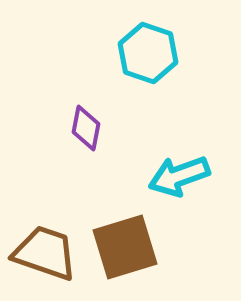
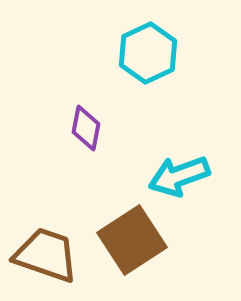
cyan hexagon: rotated 16 degrees clockwise
brown square: moved 7 px right, 7 px up; rotated 16 degrees counterclockwise
brown trapezoid: moved 1 px right, 2 px down
